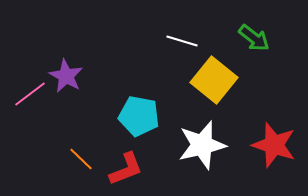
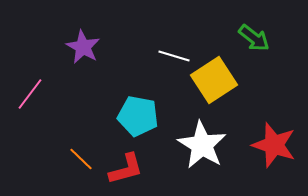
white line: moved 8 px left, 15 px down
purple star: moved 17 px right, 29 px up
yellow square: rotated 18 degrees clockwise
pink line: rotated 16 degrees counterclockwise
cyan pentagon: moved 1 px left
white star: rotated 27 degrees counterclockwise
red L-shape: rotated 6 degrees clockwise
